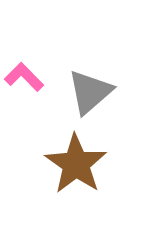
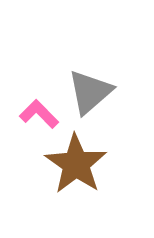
pink L-shape: moved 15 px right, 37 px down
